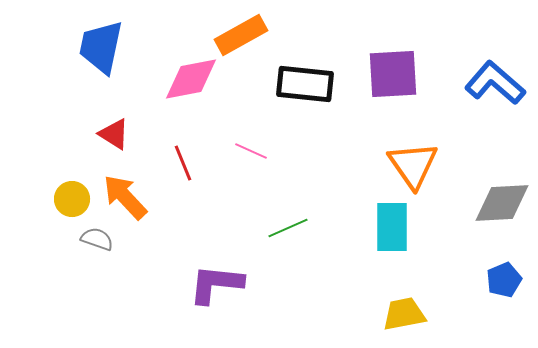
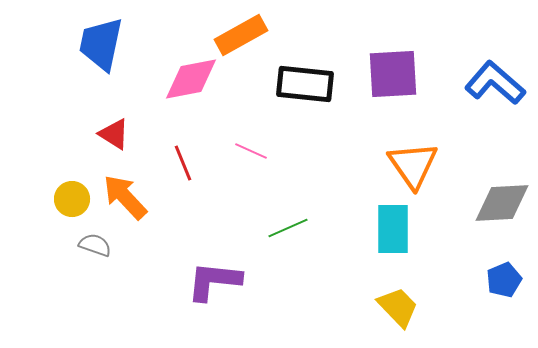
blue trapezoid: moved 3 px up
cyan rectangle: moved 1 px right, 2 px down
gray semicircle: moved 2 px left, 6 px down
purple L-shape: moved 2 px left, 3 px up
yellow trapezoid: moved 6 px left, 7 px up; rotated 57 degrees clockwise
